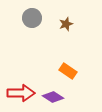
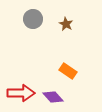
gray circle: moved 1 px right, 1 px down
brown star: rotated 24 degrees counterclockwise
purple diamond: rotated 15 degrees clockwise
